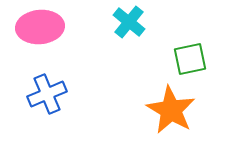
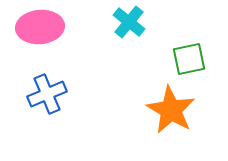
green square: moved 1 px left
